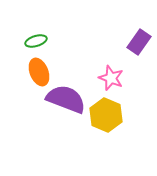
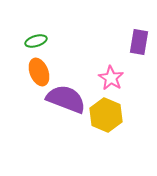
purple rectangle: rotated 25 degrees counterclockwise
pink star: rotated 10 degrees clockwise
